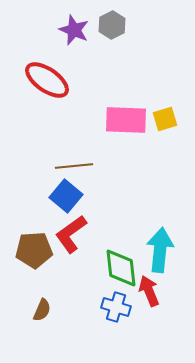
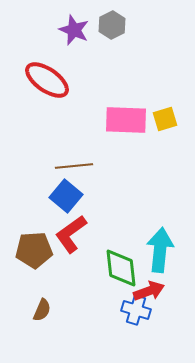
red arrow: rotated 92 degrees clockwise
blue cross: moved 20 px right, 3 px down
